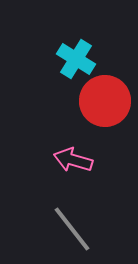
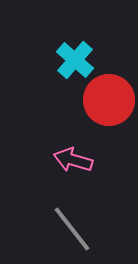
cyan cross: moved 1 px left, 1 px down; rotated 9 degrees clockwise
red circle: moved 4 px right, 1 px up
